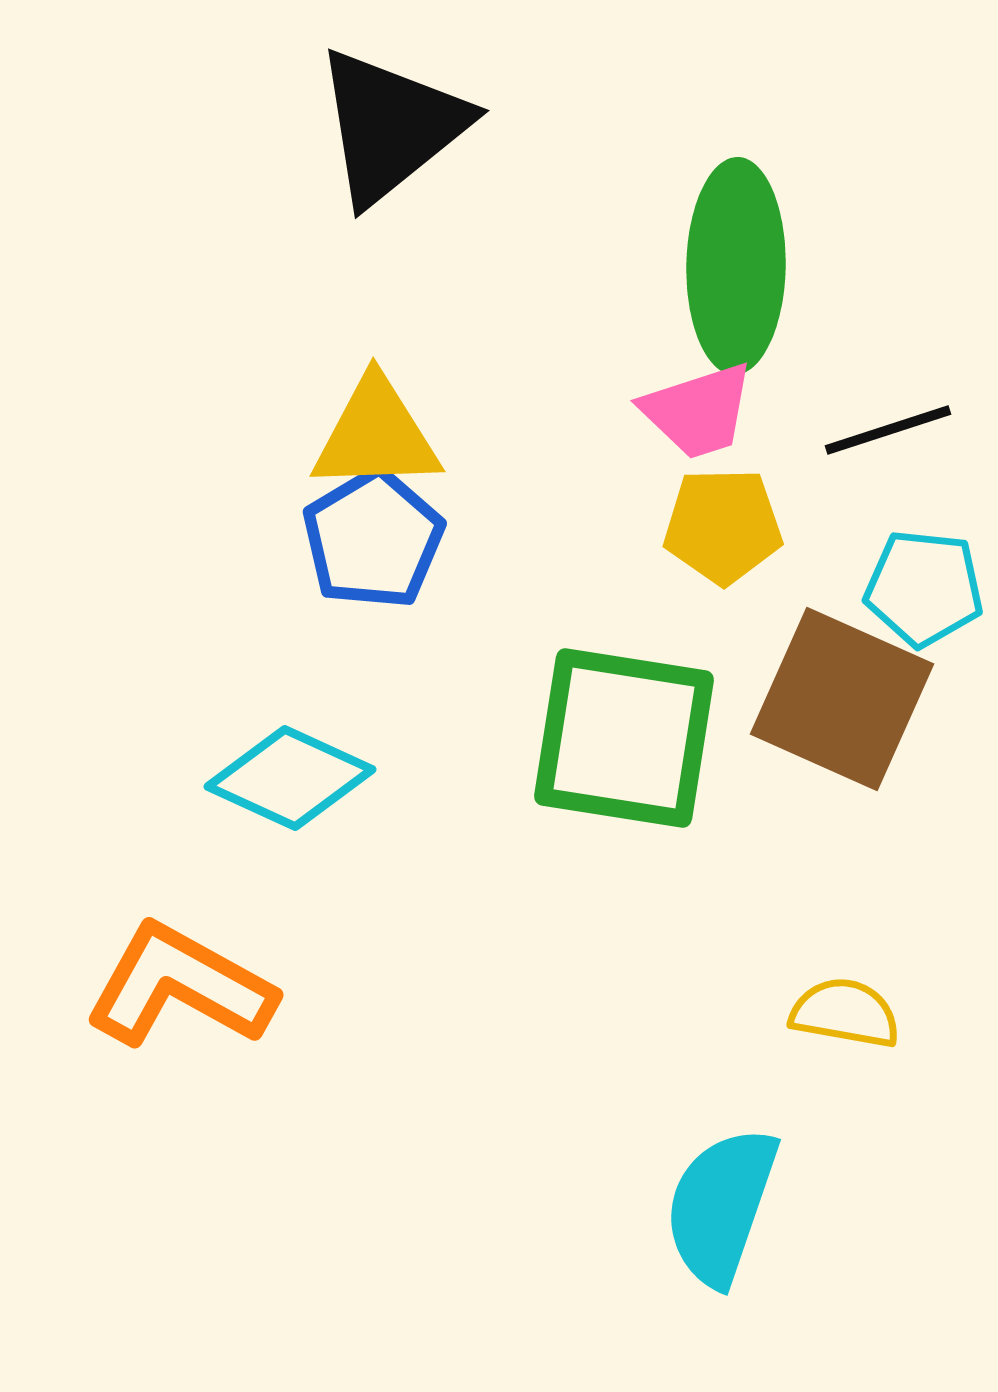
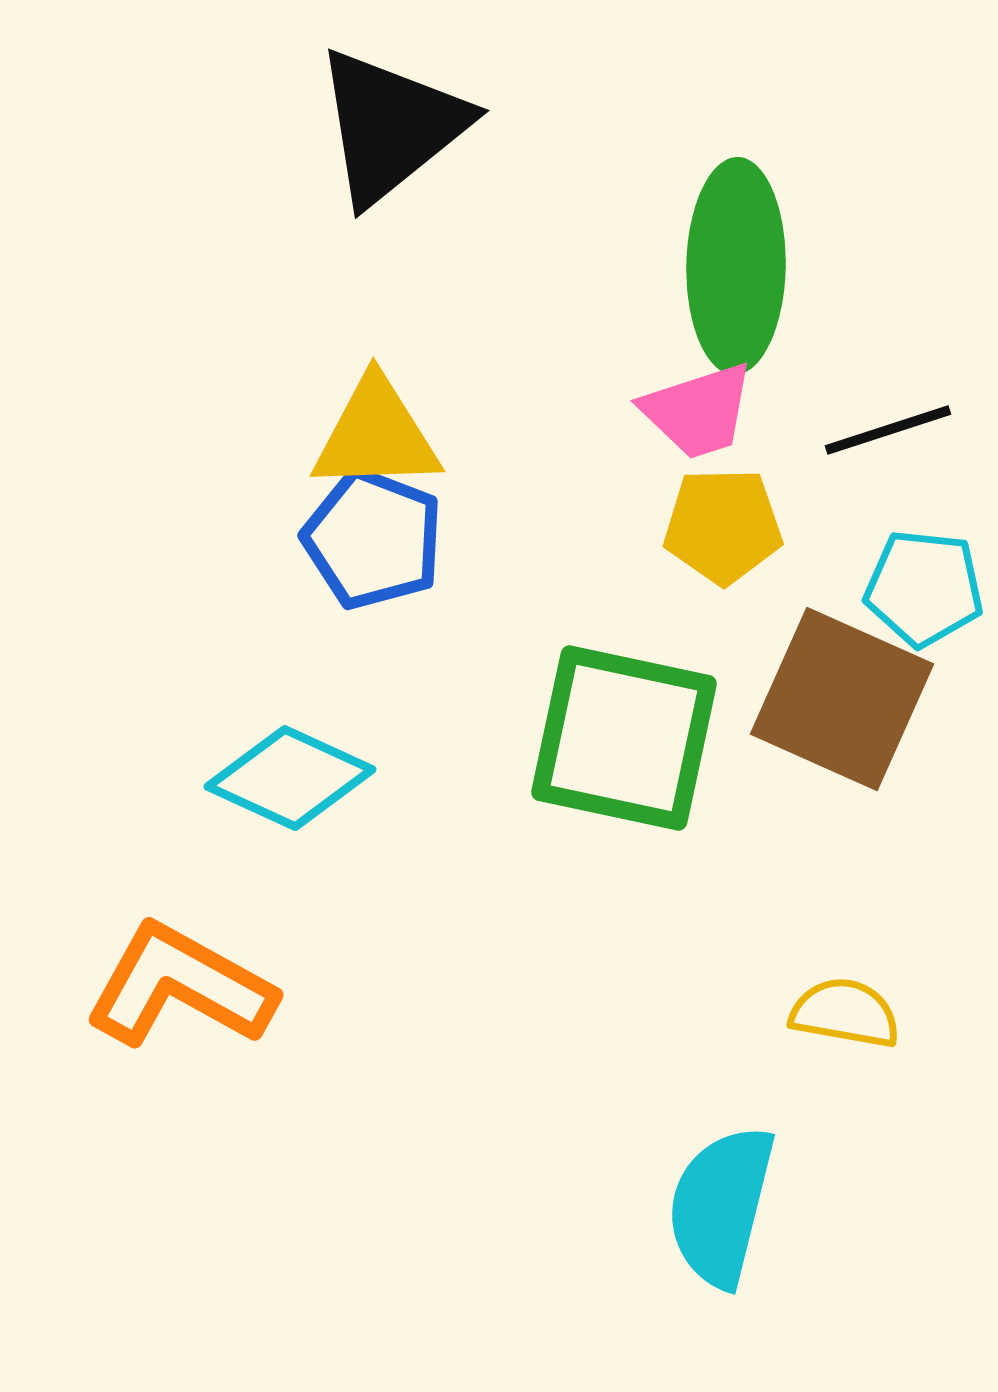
blue pentagon: rotated 20 degrees counterclockwise
green square: rotated 3 degrees clockwise
cyan semicircle: rotated 5 degrees counterclockwise
